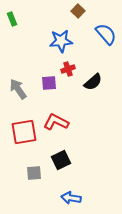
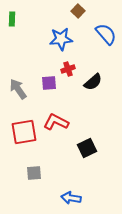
green rectangle: rotated 24 degrees clockwise
blue star: moved 2 px up
black square: moved 26 px right, 12 px up
